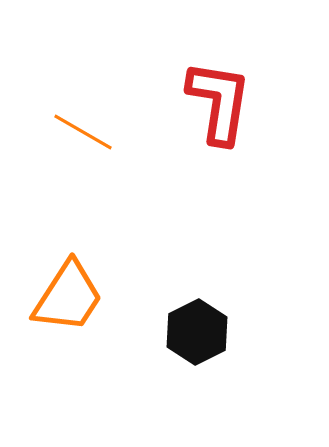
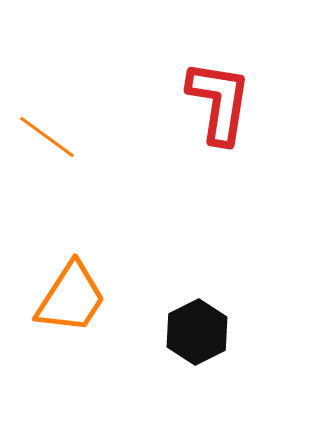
orange line: moved 36 px left, 5 px down; rotated 6 degrees clockwise
orange trapezoid: moved 3 px right, 1 px down
